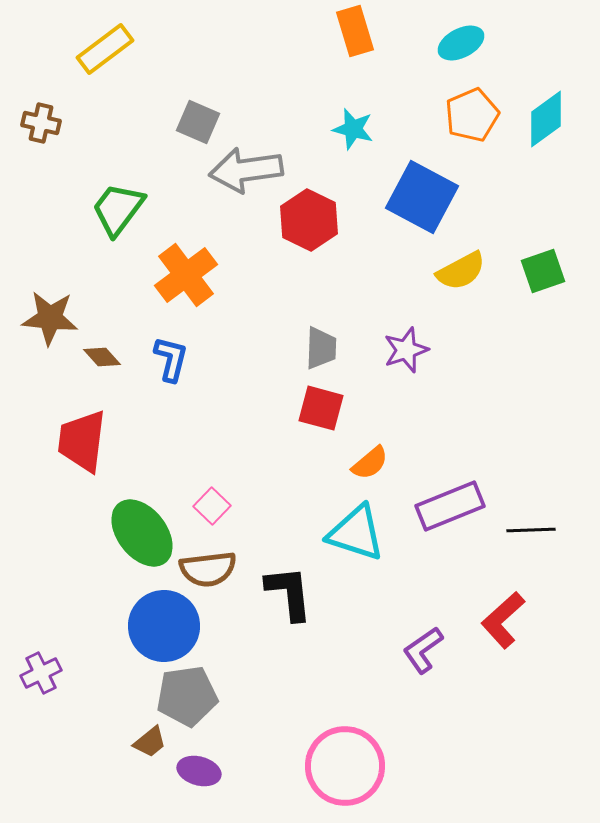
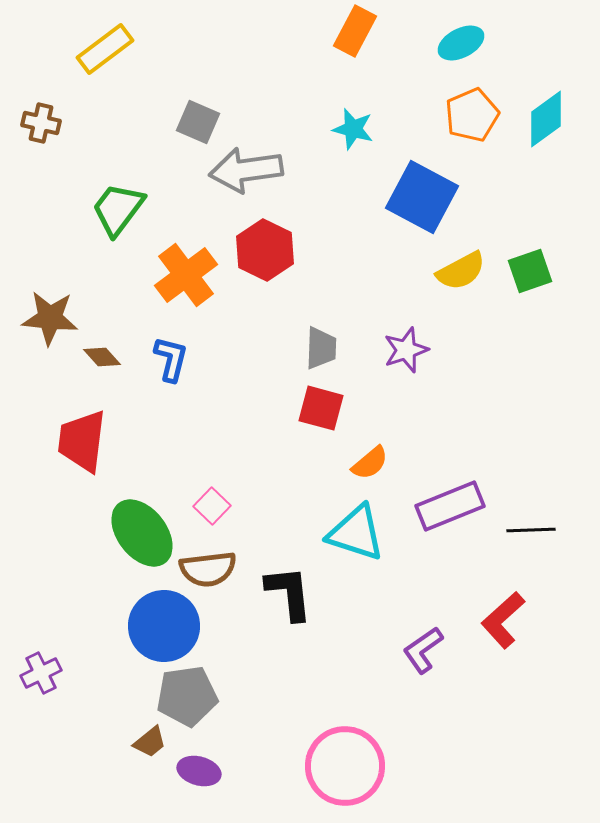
orange rectangle: rotated 45 degrees clockwise
red hexagon: moved 44 px left, 30 px down
green square: moved 13 px left
